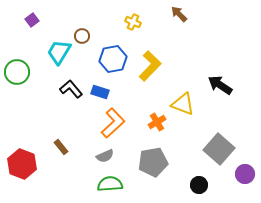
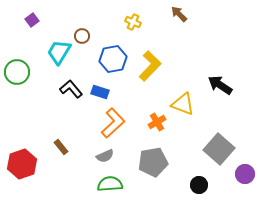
red hexagon: rotated 20 degrees clockwise
